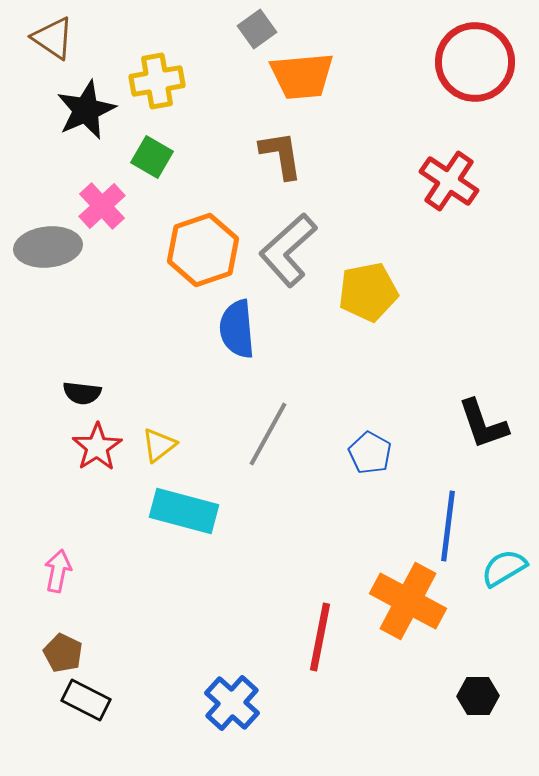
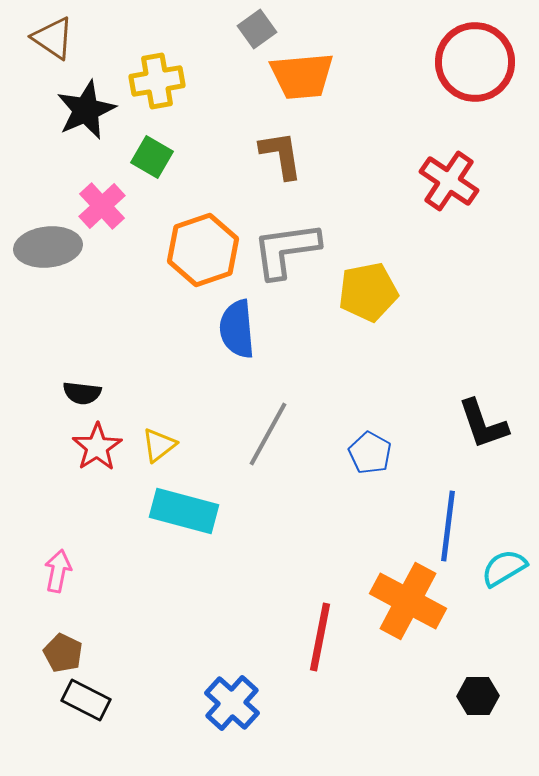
gray L-shape: moved 2 px left; rotated 34 degrees clockwise
